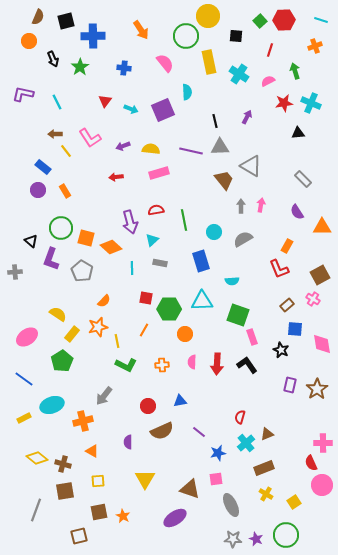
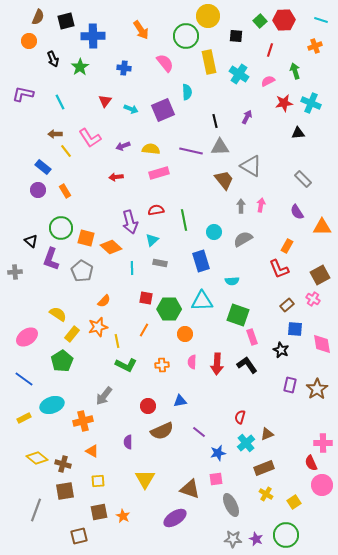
cyan line at (57, 102): moved 3 px right
